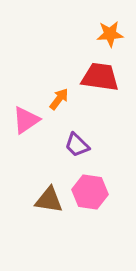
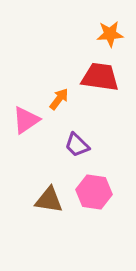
pink hexagon: moved 4 px right
